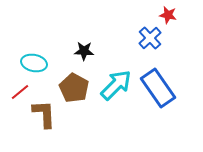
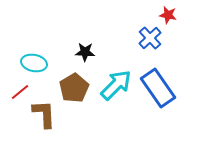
black star: moved 1 px right, 1 px down
brown pentagon: rotated 12 degrees clockwise
